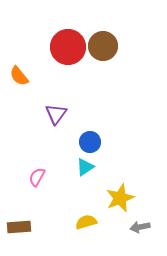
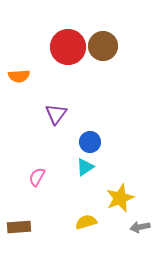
orange semicircle: rotated 55 degrees counterclockwise
